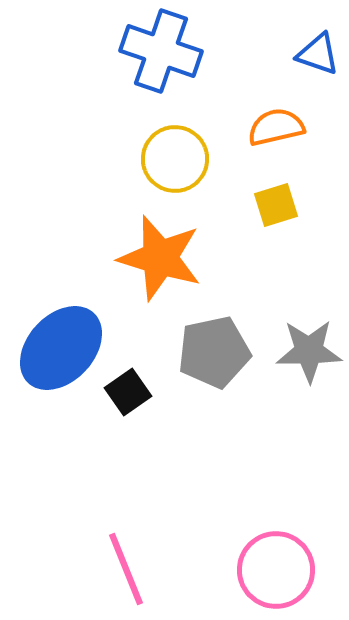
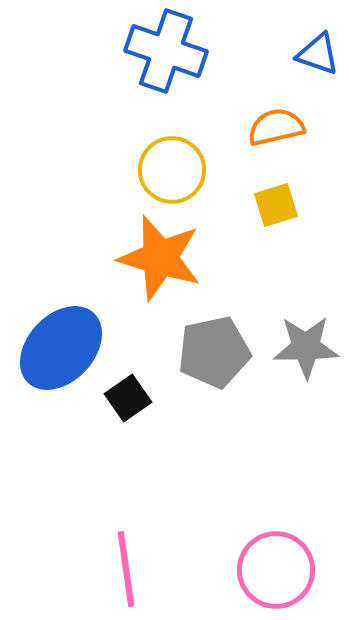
blue cross: moved 5 px right
yellow circle: moved 3 px left, 11 px down
gray star: moved 3 px left, 4 px up
black square: moved 6 px down
pink line: rotated 14 degrees clockwise
